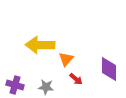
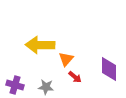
red arrow: moved 1 px left, 2 px up
